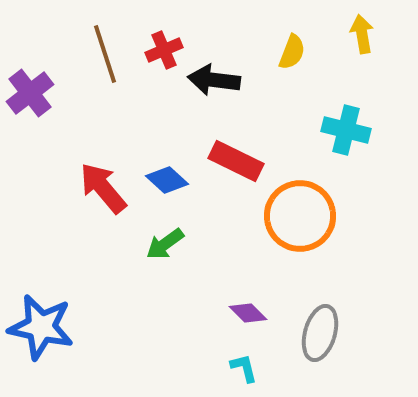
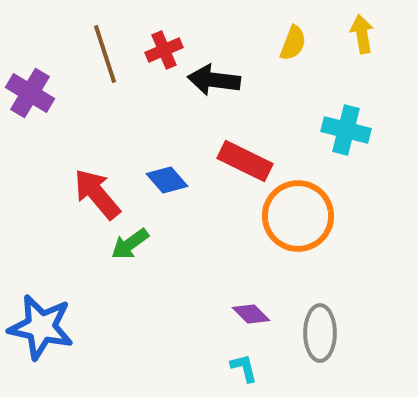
yellow semicircle: moved 1 px right, 9 px up
purple cross: rotated 21 degrees counterclockwise
red rectangle: moved 9 px right
blue diamond: rotated 6 degrees clockwise
red arrow: moved 6 px left, 6 px down
orange circle: moved 2 px left
green arrow: moved 35 px left
purple diamond: moved 3 px right, 1 px down
gray ellipse: rotated 16 degrees counterclockwise
